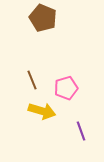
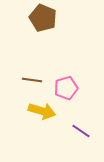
brown line: rotated 60 degrees counterclockwise
purple line: rotated 36 degrees counterclockwise
